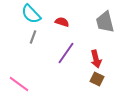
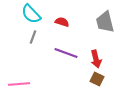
purple line: rotated 75 degrees clockwise
pink line: rotated 40 degrees counterclockwise
